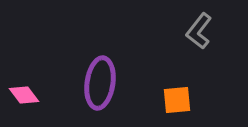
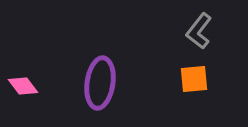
pink diamond: moved 1 px left, 9 px up
orange square: moved 17 px right, 21 px up
